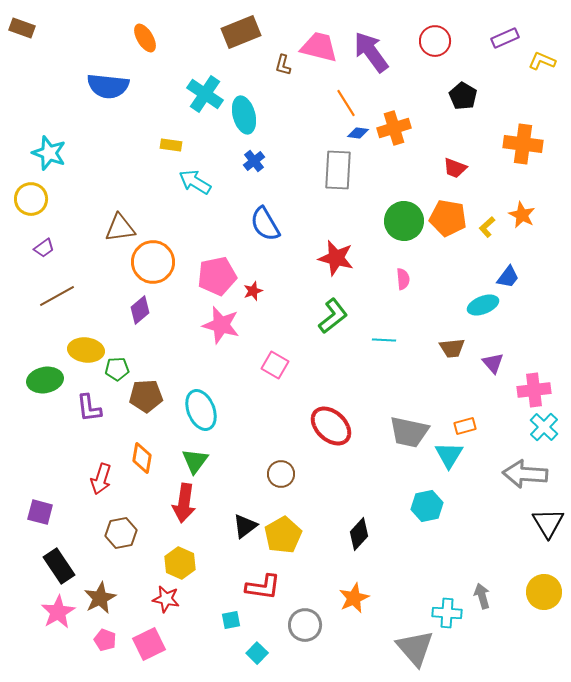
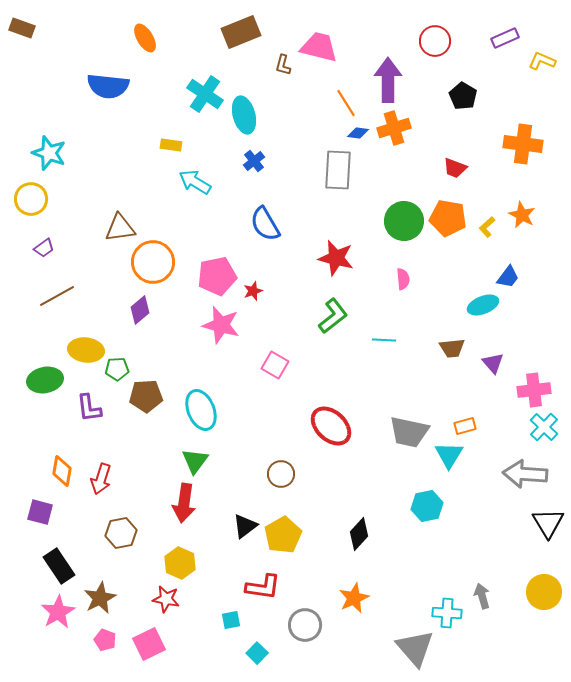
purple arrow at (371, 52): moved 17 px right, 28 px down; rotated 36 degrees clockwise
orange diamond at (142, 458): moved 80 px left, 13 px down
